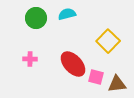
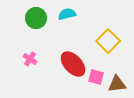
pink cross: rotated 32 degrees clockwise
